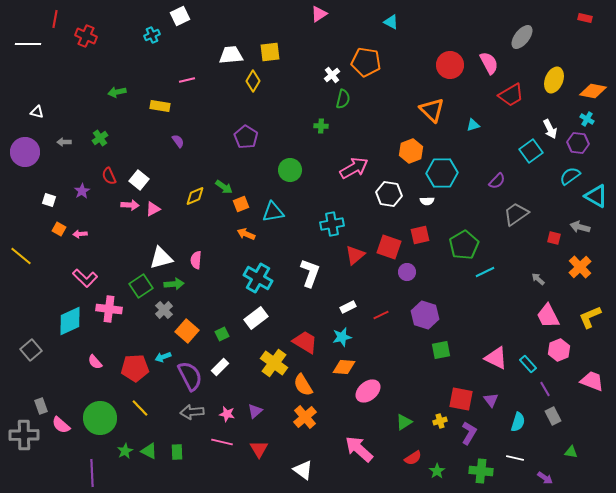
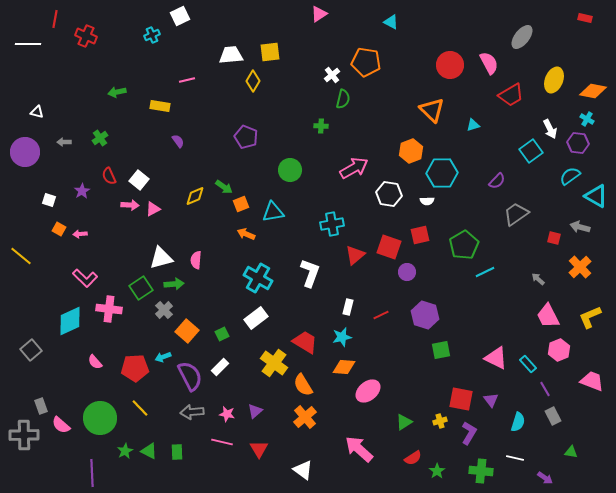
purple pentagon at (246, 137): rotated 10 degrees counterclockwise
green square at (141, 286): moved 2 px down
white rectangle at (348, 307): rotated 49 degrees counterclockwise
